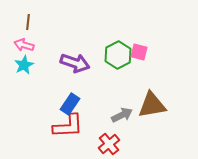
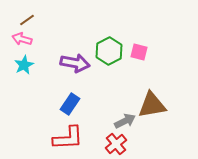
brown line: moved 1 px left, 2 px up; rotated 49 degrees clockwise
pink arrow: moved 2 px left, 6 px up
green hexagon: moved 9 px left, 4 px up
purple arrow: rotated 8 degrees counterclockwise
gray arrow: moved 3 px right, 6 px down
red L-shape: moved 12 px down
red cross: moved 7 px right
